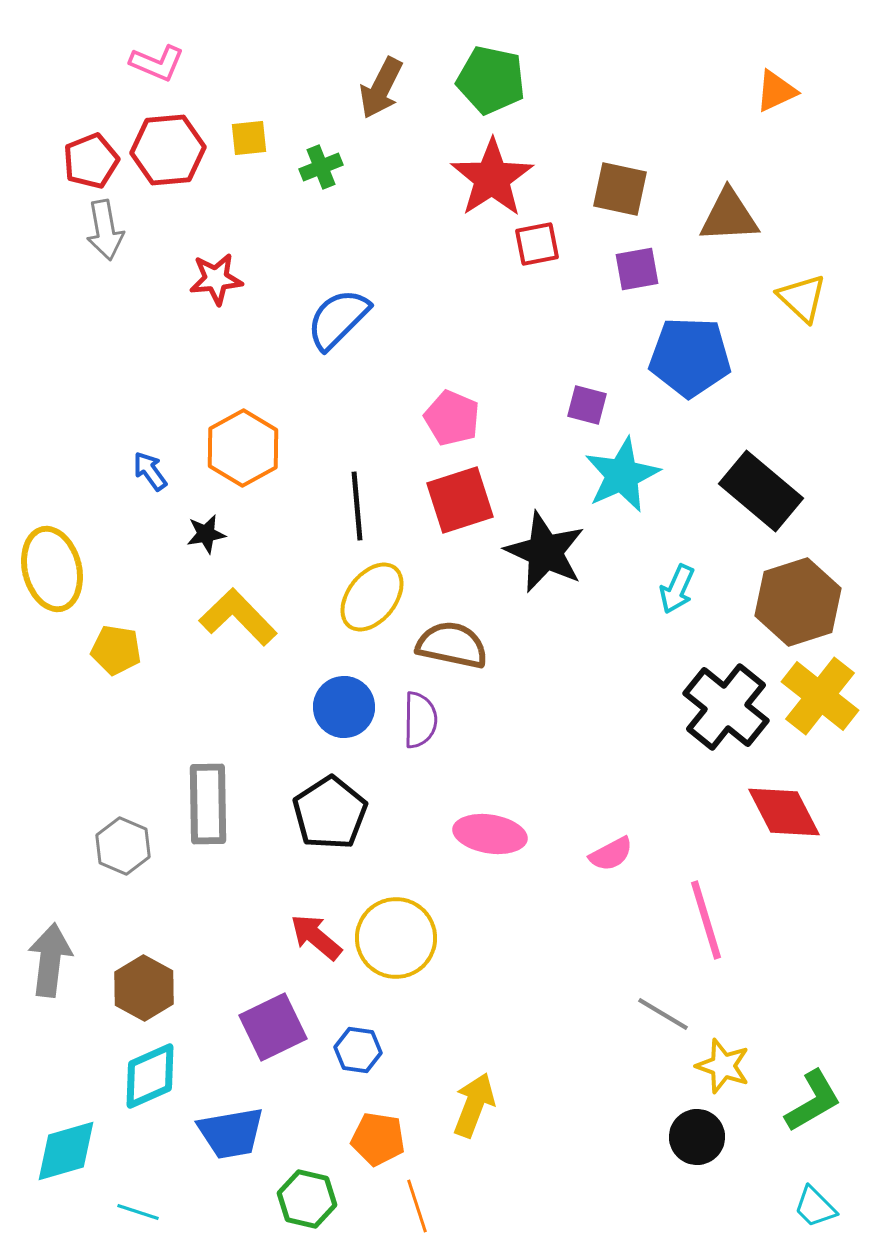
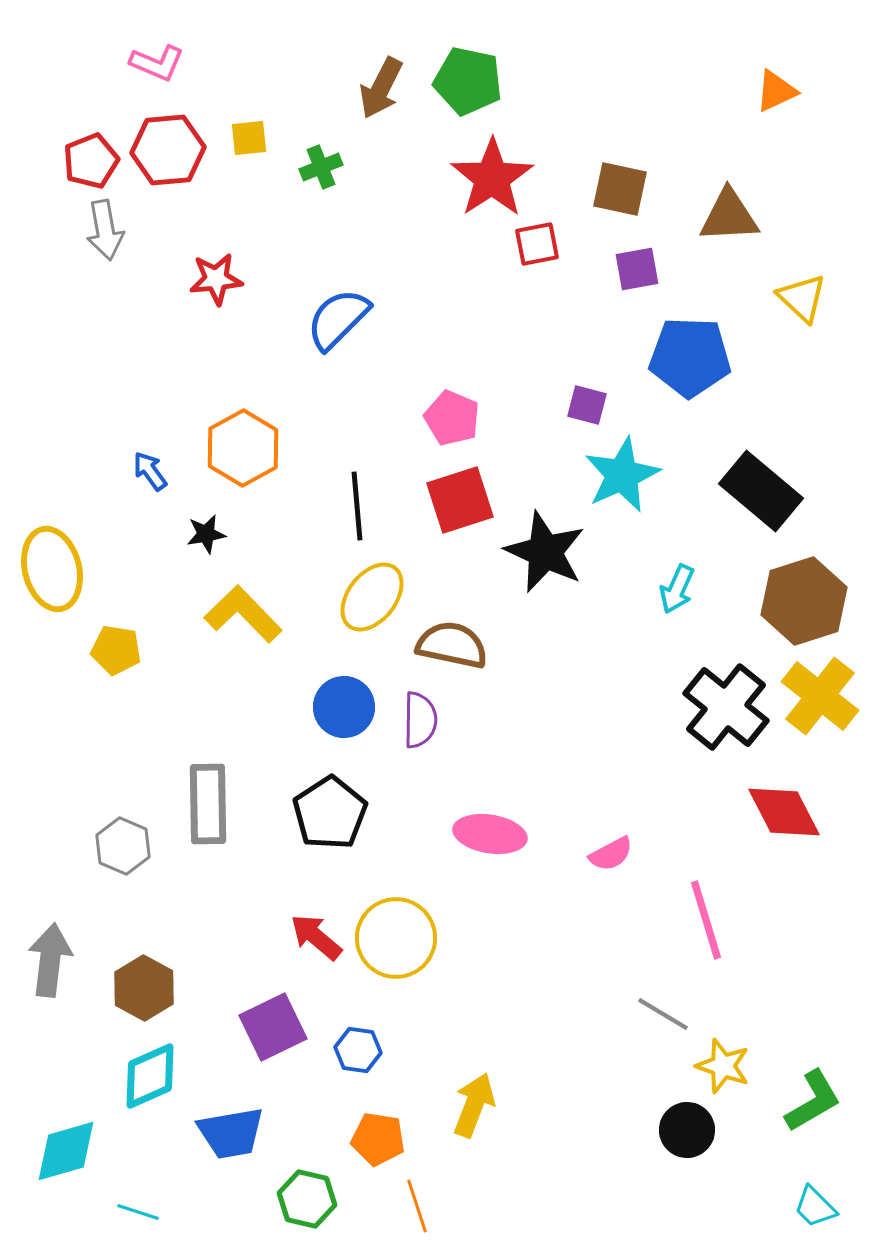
green pentagon at (491, 80): moved 23 px left, 1 px down
brown hexagon at (798, 602): moved 6 px right, 1 px up
yellow L-shape at (238, 617): moved 5 px right, 3 px up
black circle at (697, 1137): moved 10 px left, 7 px up
